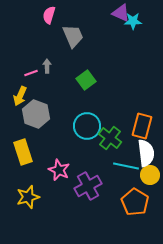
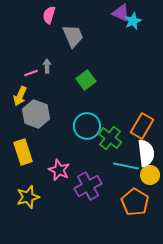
cyan star: rotated 24 degrees counterclockwise
orange rectangle: rotated 15 degrees clockwise
